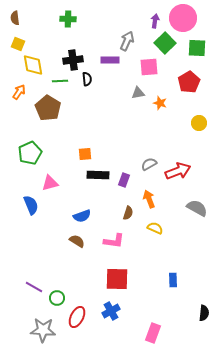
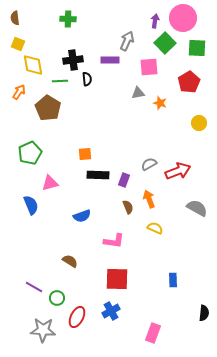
brown semicircle at (128, 213): moved 6 px up; rotated 40 degrees counterclockwise
brown semicircle at (77, 241): moved 7 px left, 20 px down
